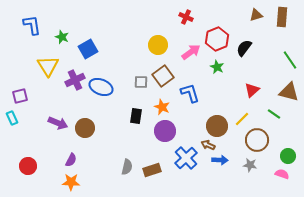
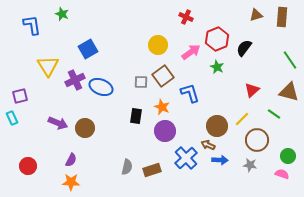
green star at (62, 37): moved 23 px up
